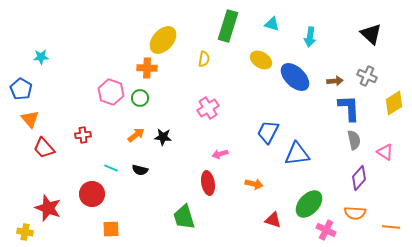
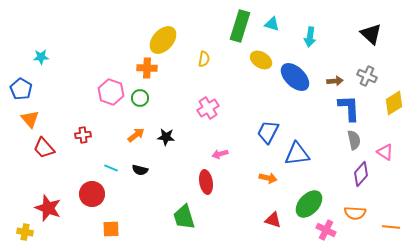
green rectangle at (228, 26): moved 12 px right
black star at (163, 137): moved 3 px right
purple diamond at (359, 178): moved 2 px right, 4 px up
red ellipse at (208, 183): moved 2 px left, 1 px up
orange arrow at (254, 184): moved 14 px right, 6 px up
